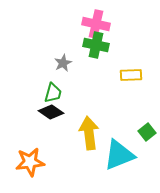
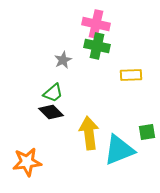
green cross: moved 1 px right, 1 px down
gray star: moved 3 px up
green trapezoid: rotated 35 degrees clockwise
black diamond: rotated 10 degrees clockwise
green square: rotated 30 degrees clockwise
cyan triangle: moved 5 px up
orange star: moved 3 px left
